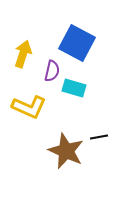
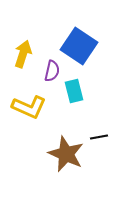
blue square: moved 2 px right, 3 px down; rotated 6 degrees clockwise
cyan rectangle: moved 3 px down; rotated 60 degrees clockwise
brown star: moved 3 px down
